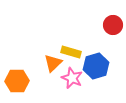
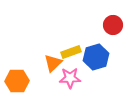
yellow rectangle: rotated 36 degrees counterclockwise
blue hexagon: moved 9 px up
pink star: moved 2 px left; rotated 25 degrees counterclockwise
